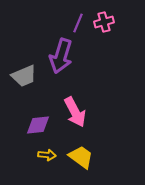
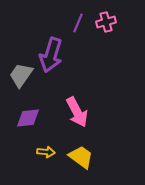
pink cross: moved 2 px right
purple arrow: moved 10 px left, 1 px up
gray trapezoid: moved 3 px left, 1 px up; rotated 148 degrees clockwise
pink arrow: moved 2 px right
purple diamond: moved 10 px left, 7 px up
yellow arrow: moved 1 px left, 3 px up
